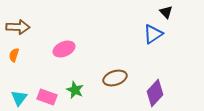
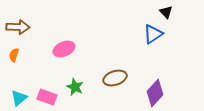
green star: moved 3 px up
cyan triangle: rotated 12 degrees clockwise
